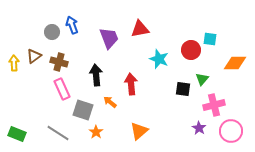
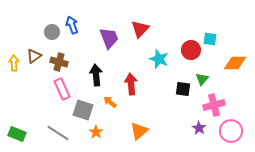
red triangle: rotated 36 degrees counterclockwise
